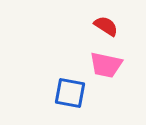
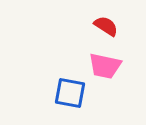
pink trapezoid: moved 1 px left, 1 px down
